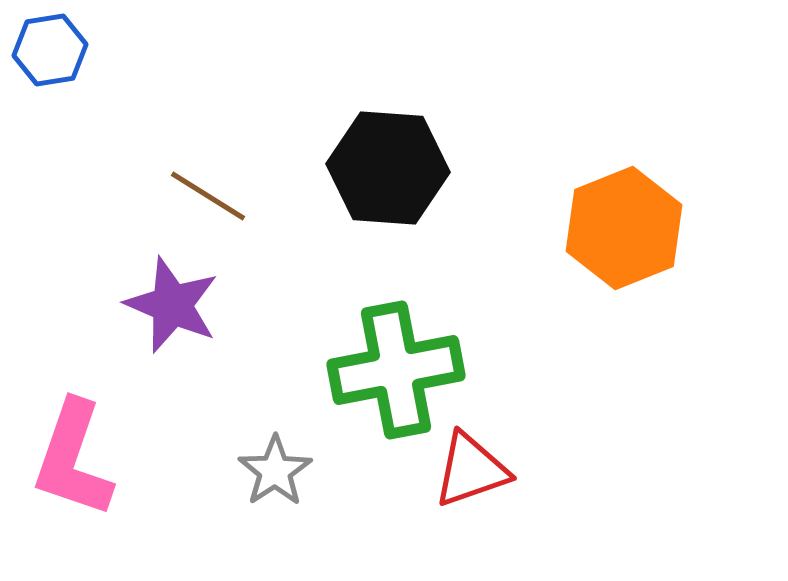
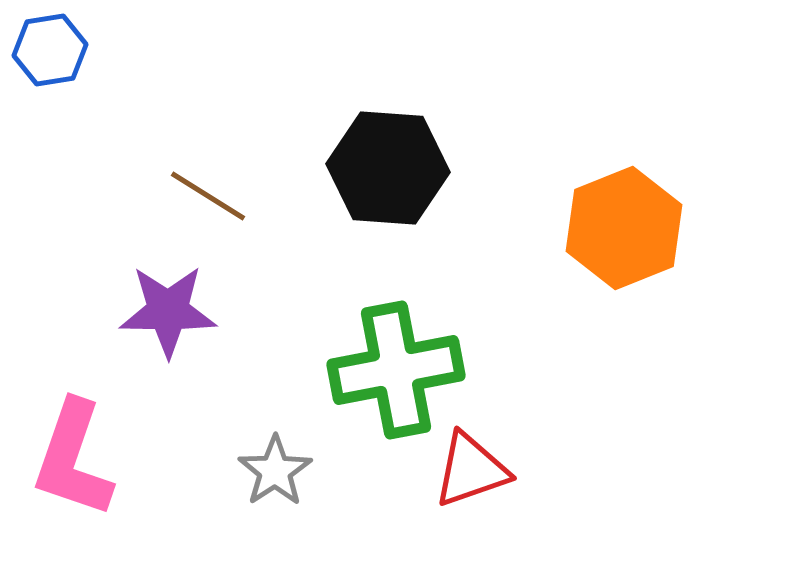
purple star: moved 4 px left, 6 px down; rotated 22 degrees counterclockwise
